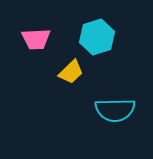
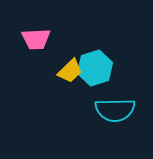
cyan hexagon: moved 2 px left, 31 px down
yellow trapezoid: moved 1 px left, 1 px up
